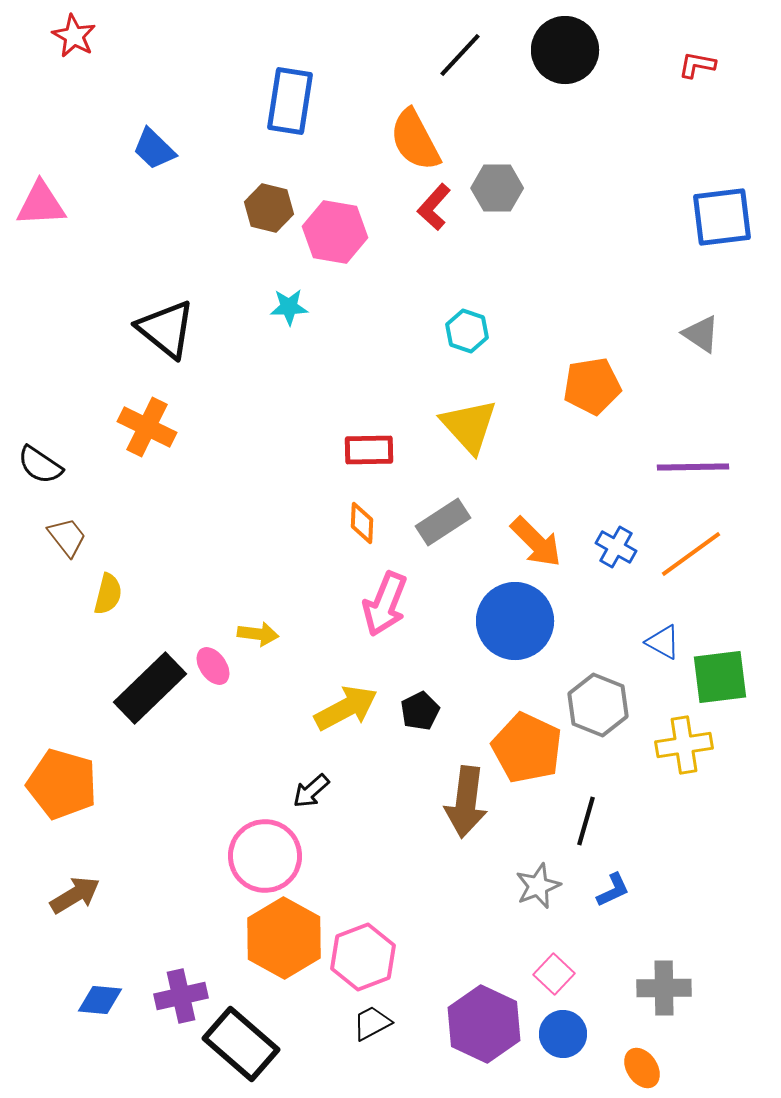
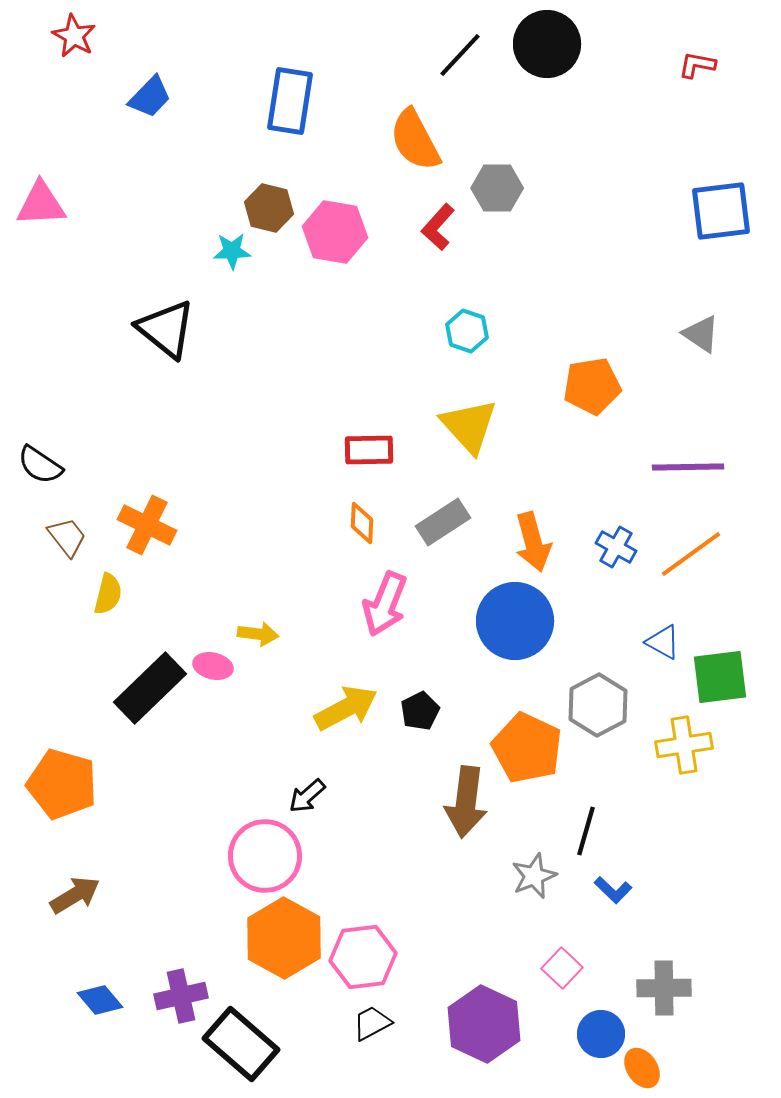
black circle at (565, 50): moved 18 px left, 6 px up
blue trapezoid at (154, 149): moved 4 px left, 52 px up; rotated 90 degrees counterclockwise
red L-shape at (434, 207): moved 4 px right, 20 px down
blue square at (722, 217): moved 1 px left, 6 px up
cyan star at (289, 307): moved 57 px left, 56 px up
orange cross at (147, 427): moved 98 px down
purple line at (693, 467): moved 5 px left
orange arrow at (536, 542): moved 3 px left; rotated 30 degrees clockwise
pink ellipse at (213, 666): rotated 42 degrees counterclockwise
gray hexagon at (598, 705): rotated 10 degrees clockwise
black arrow at (311, 791): moved 4 px left, 5 px down
black line at (586, 821): moved 10 px down
gray star at (538, 886): moved 4 px left, 10 px up
blue L-shape at (613, 890): rotated 69 degrees clockwise
pink hexagon at (363, 957): rotated 14 degrees clockwise
pink square at (554, 974): moved 8 px right, 6 px up
blue diamond at (100, 1000): rotated 45 degrees clockwise
blue circle at (563, 1034): moved 38 px right
